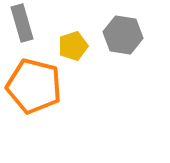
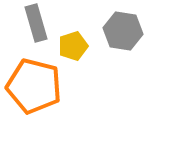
gray rectangle: moved 14 px right
gray hexagon: moved 4 px up
